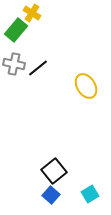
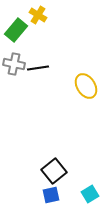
yellow cross: moved 6 px right, 2 px down
black line: rotated 30 degrees clockwise
blue square: rotated 36 degrees clockwise
